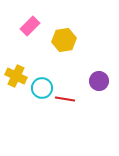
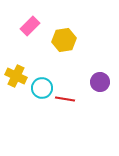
purple circle: moved 1 px right, 1 px down
